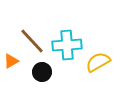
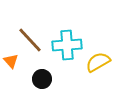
brown line: moved 2 px left, 1 px up
orange triangle: rotated 42 degrees counterclockwise
black circle: moved 7 px down
